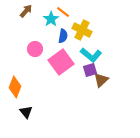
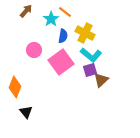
orange line: moved 2 px right
yellow cross: moved 3 px right, 3 px down
pink circle: moved 1 px left, 1 px down
